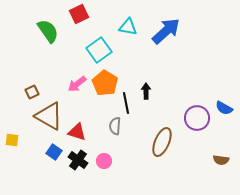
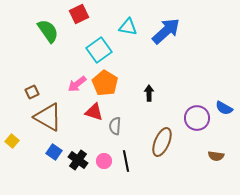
black arrow: moved 3 px right, 2 px down
black line: moved 58 px down
brown triangle: moved 1 px left, 1 px down
red triangle: moved 17 px right, 20 px up
yellow square: moved 1 px down; rotated 32 degrees clockwise
brown semicircle: moved 5 px left, 4 px up
